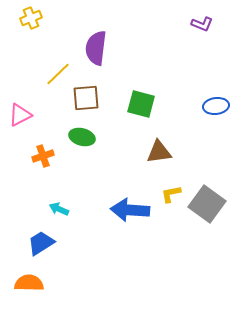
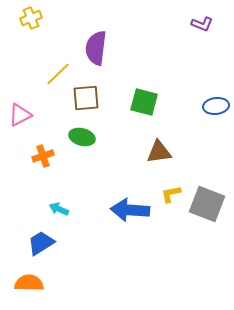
green square: moved 3 px right, 2 px up
gray square: rotated 15 degrees counterclockwise
